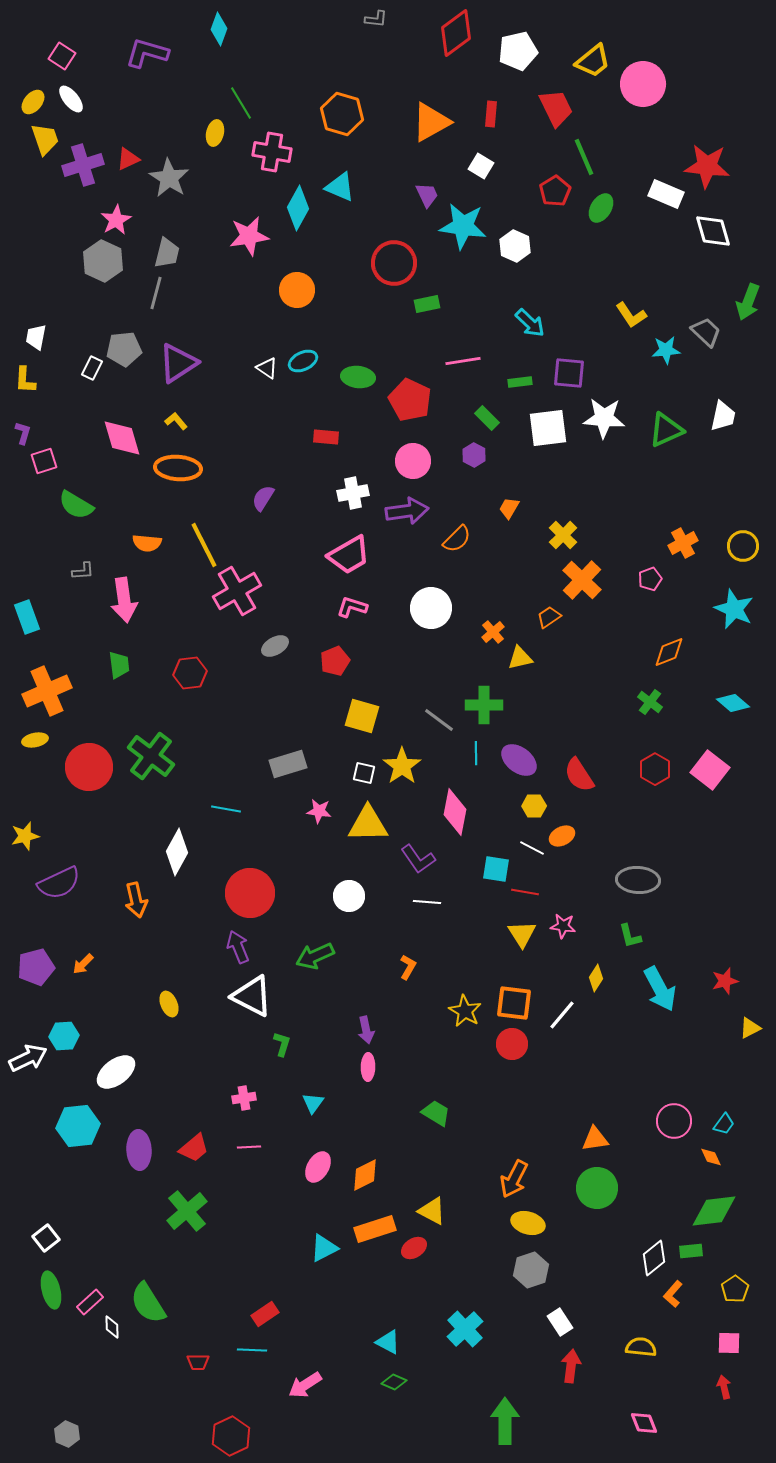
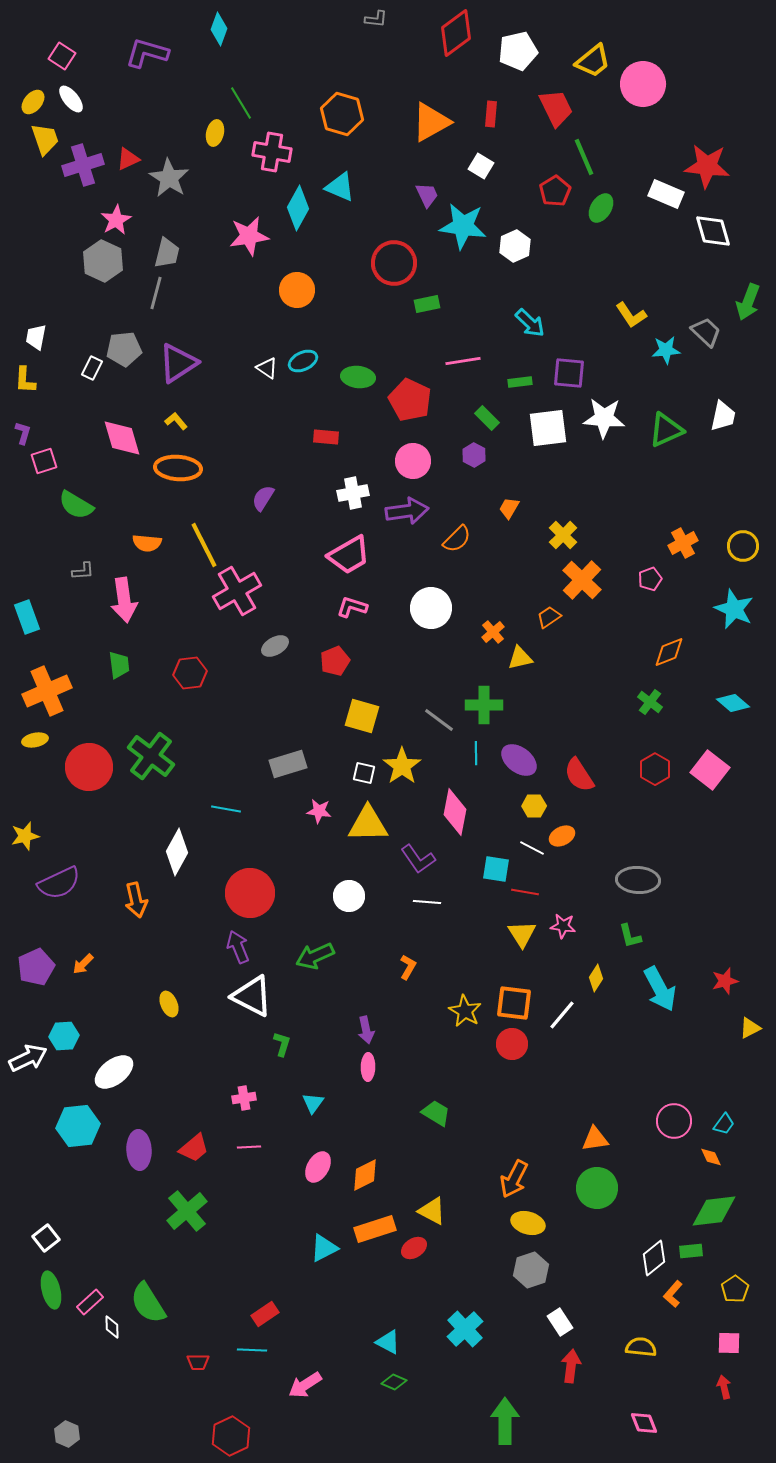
white hexagon at (515, 246): rotated 12 degrees clockwise
purple pentagon at (36, 967): rotated 9 degrees counterclockwise
white ellipse at (116, 1072): moved 2 px left
